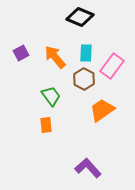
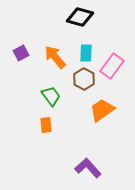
black diamond: rotated 8 degrees counterclockwise
